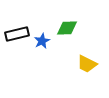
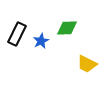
black rectangle: rotated 50 degrees counterclockwise
blue star: moved 1 px left
